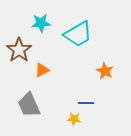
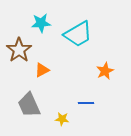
orange star: rotated 18 degrees clockwise
yellow star: moved 12 px left
